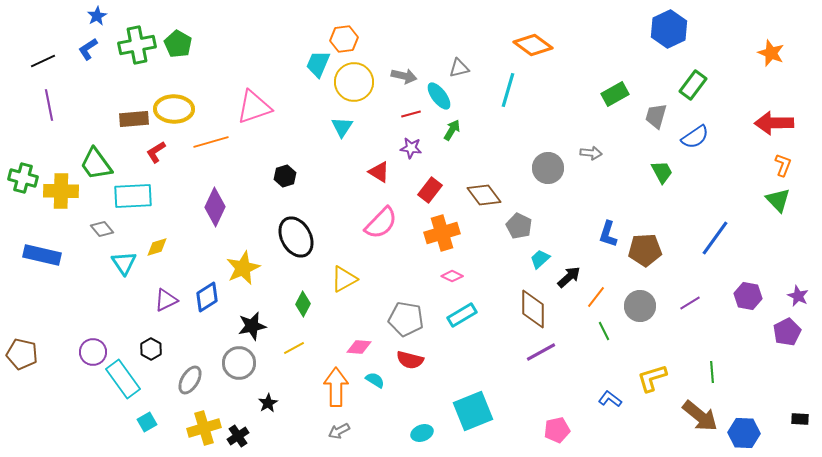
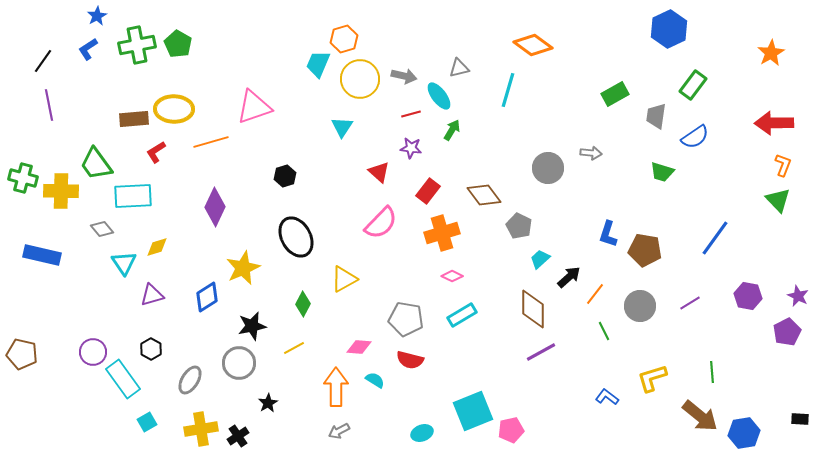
orange hexagon at (344, 39): rotated 8 degrees counterclockwise
orange star at (771, 53): rotated 20 degrees clockwise
black line at (43, 61): rotated 30 degrees counterclockwise
yellow circle at (354, 82): moved 6 px right, 3 px up
gray trapezoid at (656, 116): rotated 8 degrees counterclockwise
red triangle at (379, 172): rotated 10 degrees clockwise
green trapezoid at (662, 172): rotated 135 degrees clockwise
red rectangle at (430, 190): moved 2 px left, 1 px down
brown pentagon at (645, 250): rotated 12 degrees clockwise
orange line at (596, 297): moved 1 px left, 3 px up
purple triangle at (166, 300): moved 14 px left, 5 px up; rotated 10 degrees clockwise
blue L-shape at (610, 399): moved 3 px left, 2 px up
yellow cross at (204, 428): moved 3 px left, 1 px down; rotated 8 degrees clockwise
pink pentagon at (557, 430): moved 46 px left
blue hexagon at (744, 433): rotated 12 degrees counterclockwise
